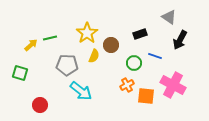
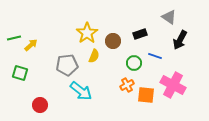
green line: moved 36 px left
brown circle: moved 2 px right, 4 px up
gray pentagon: rotated 10 degrees counterclockwise
orange square: moved 1 px up
